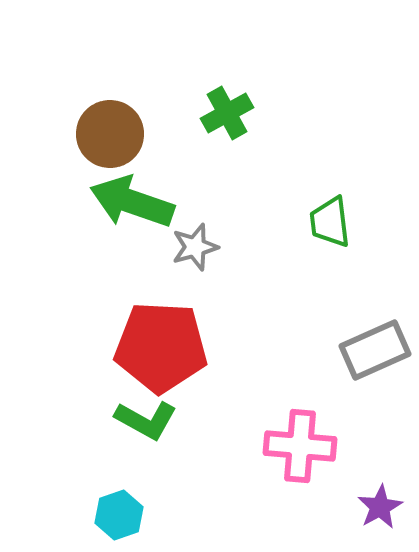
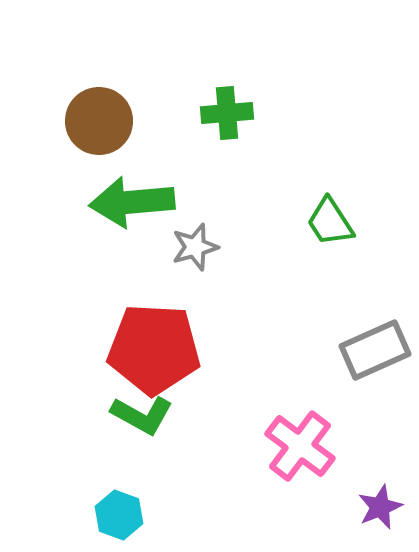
green cross: rotated 24 degrees clockwise
brown circle: moved 11 px left, 13 px up
green arrow: rotated 24 degrees counterclockwise
green trapezoid: rotated 26 degrees counterclockwise
red pentagon: moved 7 px left, 2 px down
green L-shape: moved 4 px left, 5 px up
pink cross: rotated 32 degrees clockwise
purple star: rotated 6 degrees clockwise
cyan hexagon: rotated 21 degrees counterclockwise
